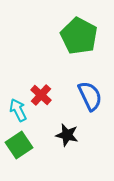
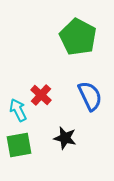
green pentagon: moved 1 px left, 1 px down
black star: moved 2 px left, 3 px down
green square: rotated 24 degrees clockwise
